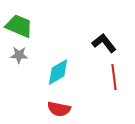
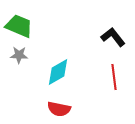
black L-shape: moved 9 px right, 6 px up
